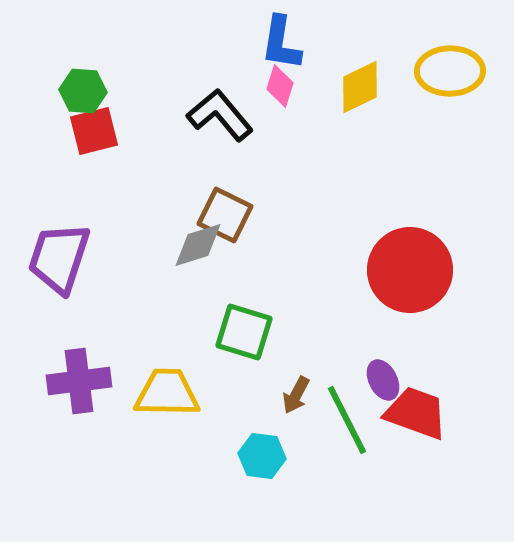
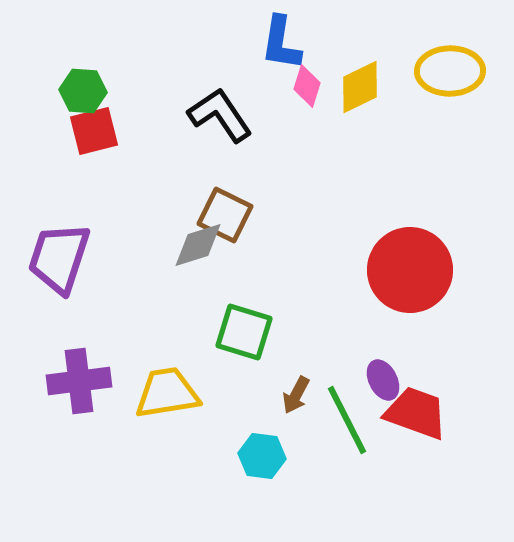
pink diamond: moved 27 px right
black L-shape: rotated 6 degrees clockwise
yellow trapezoid: rotated 10 degrees counterclockwise
